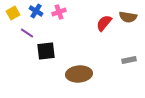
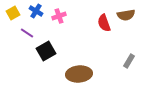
pink cross: moved 4 px down
brown semicircle: moved 2 px left, 2 px up; rotated 18 degrees counterclockwise
red semicircle: rotated 60 degrees counterclockwise
black square: rotated 24 degrees counterclockwise
gray rectangle: moved 1 px down; rotated 48 degrees counterclockwise
